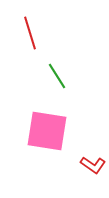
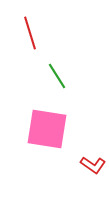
pink square: moved 2 px up
